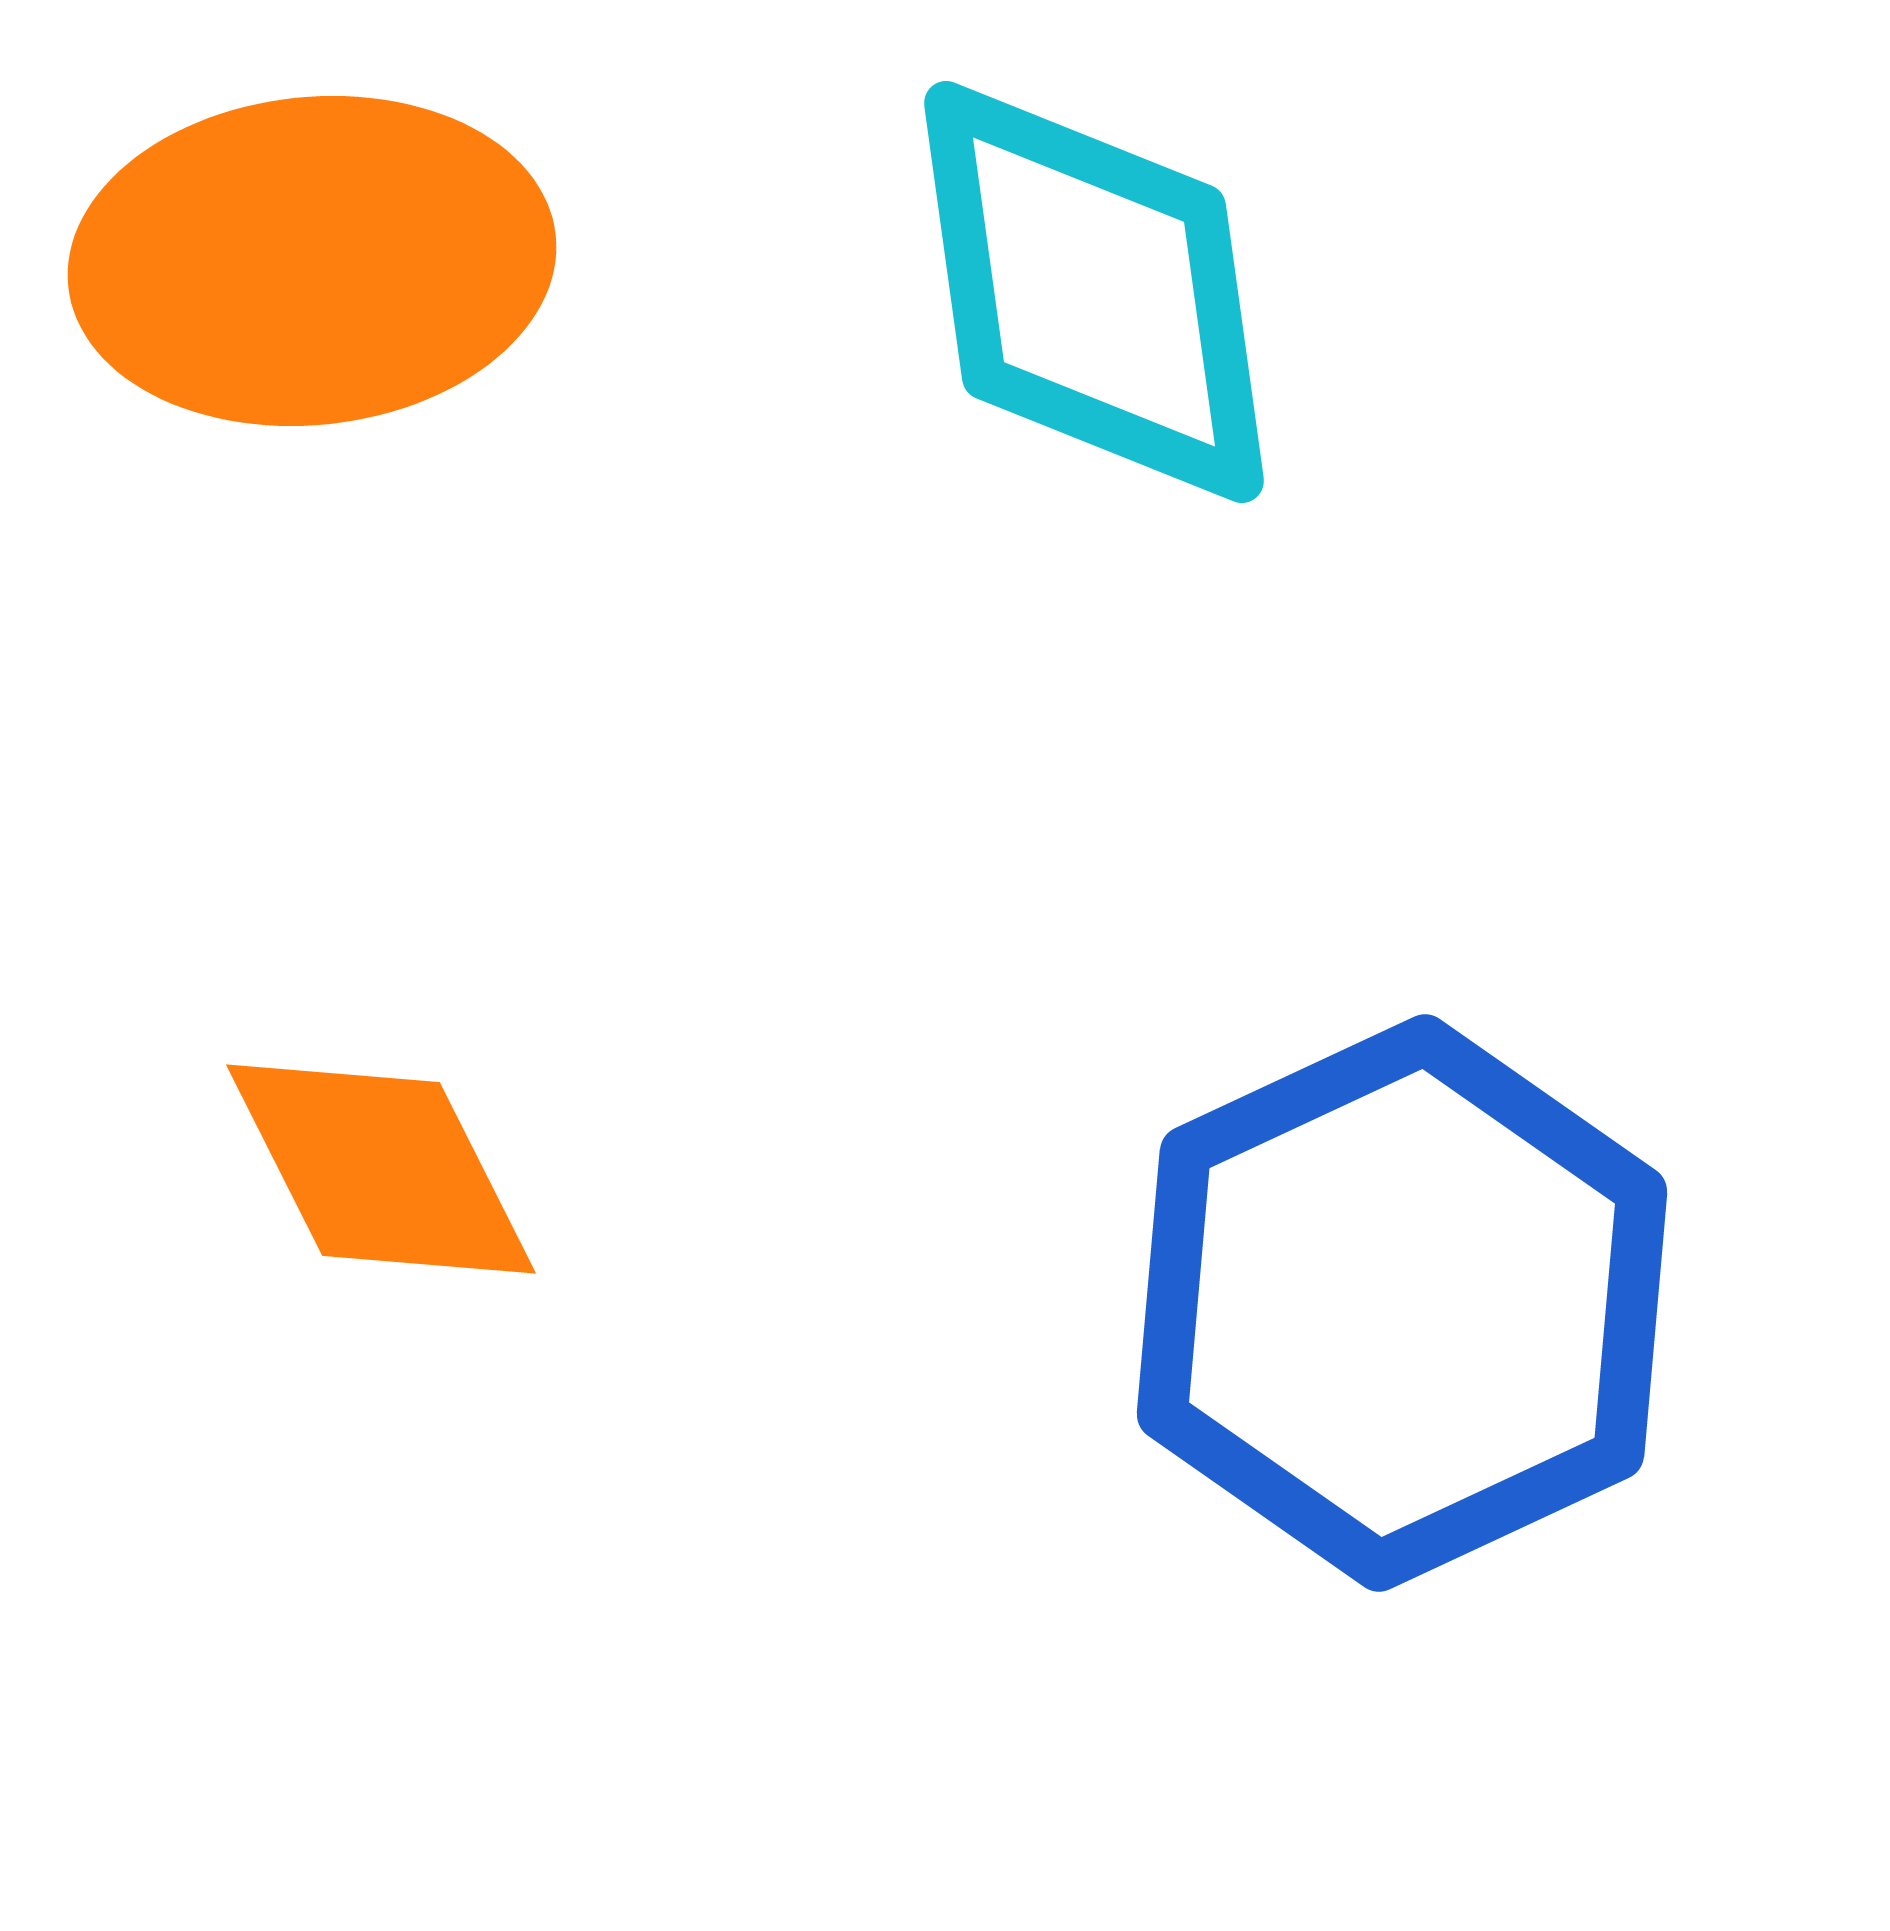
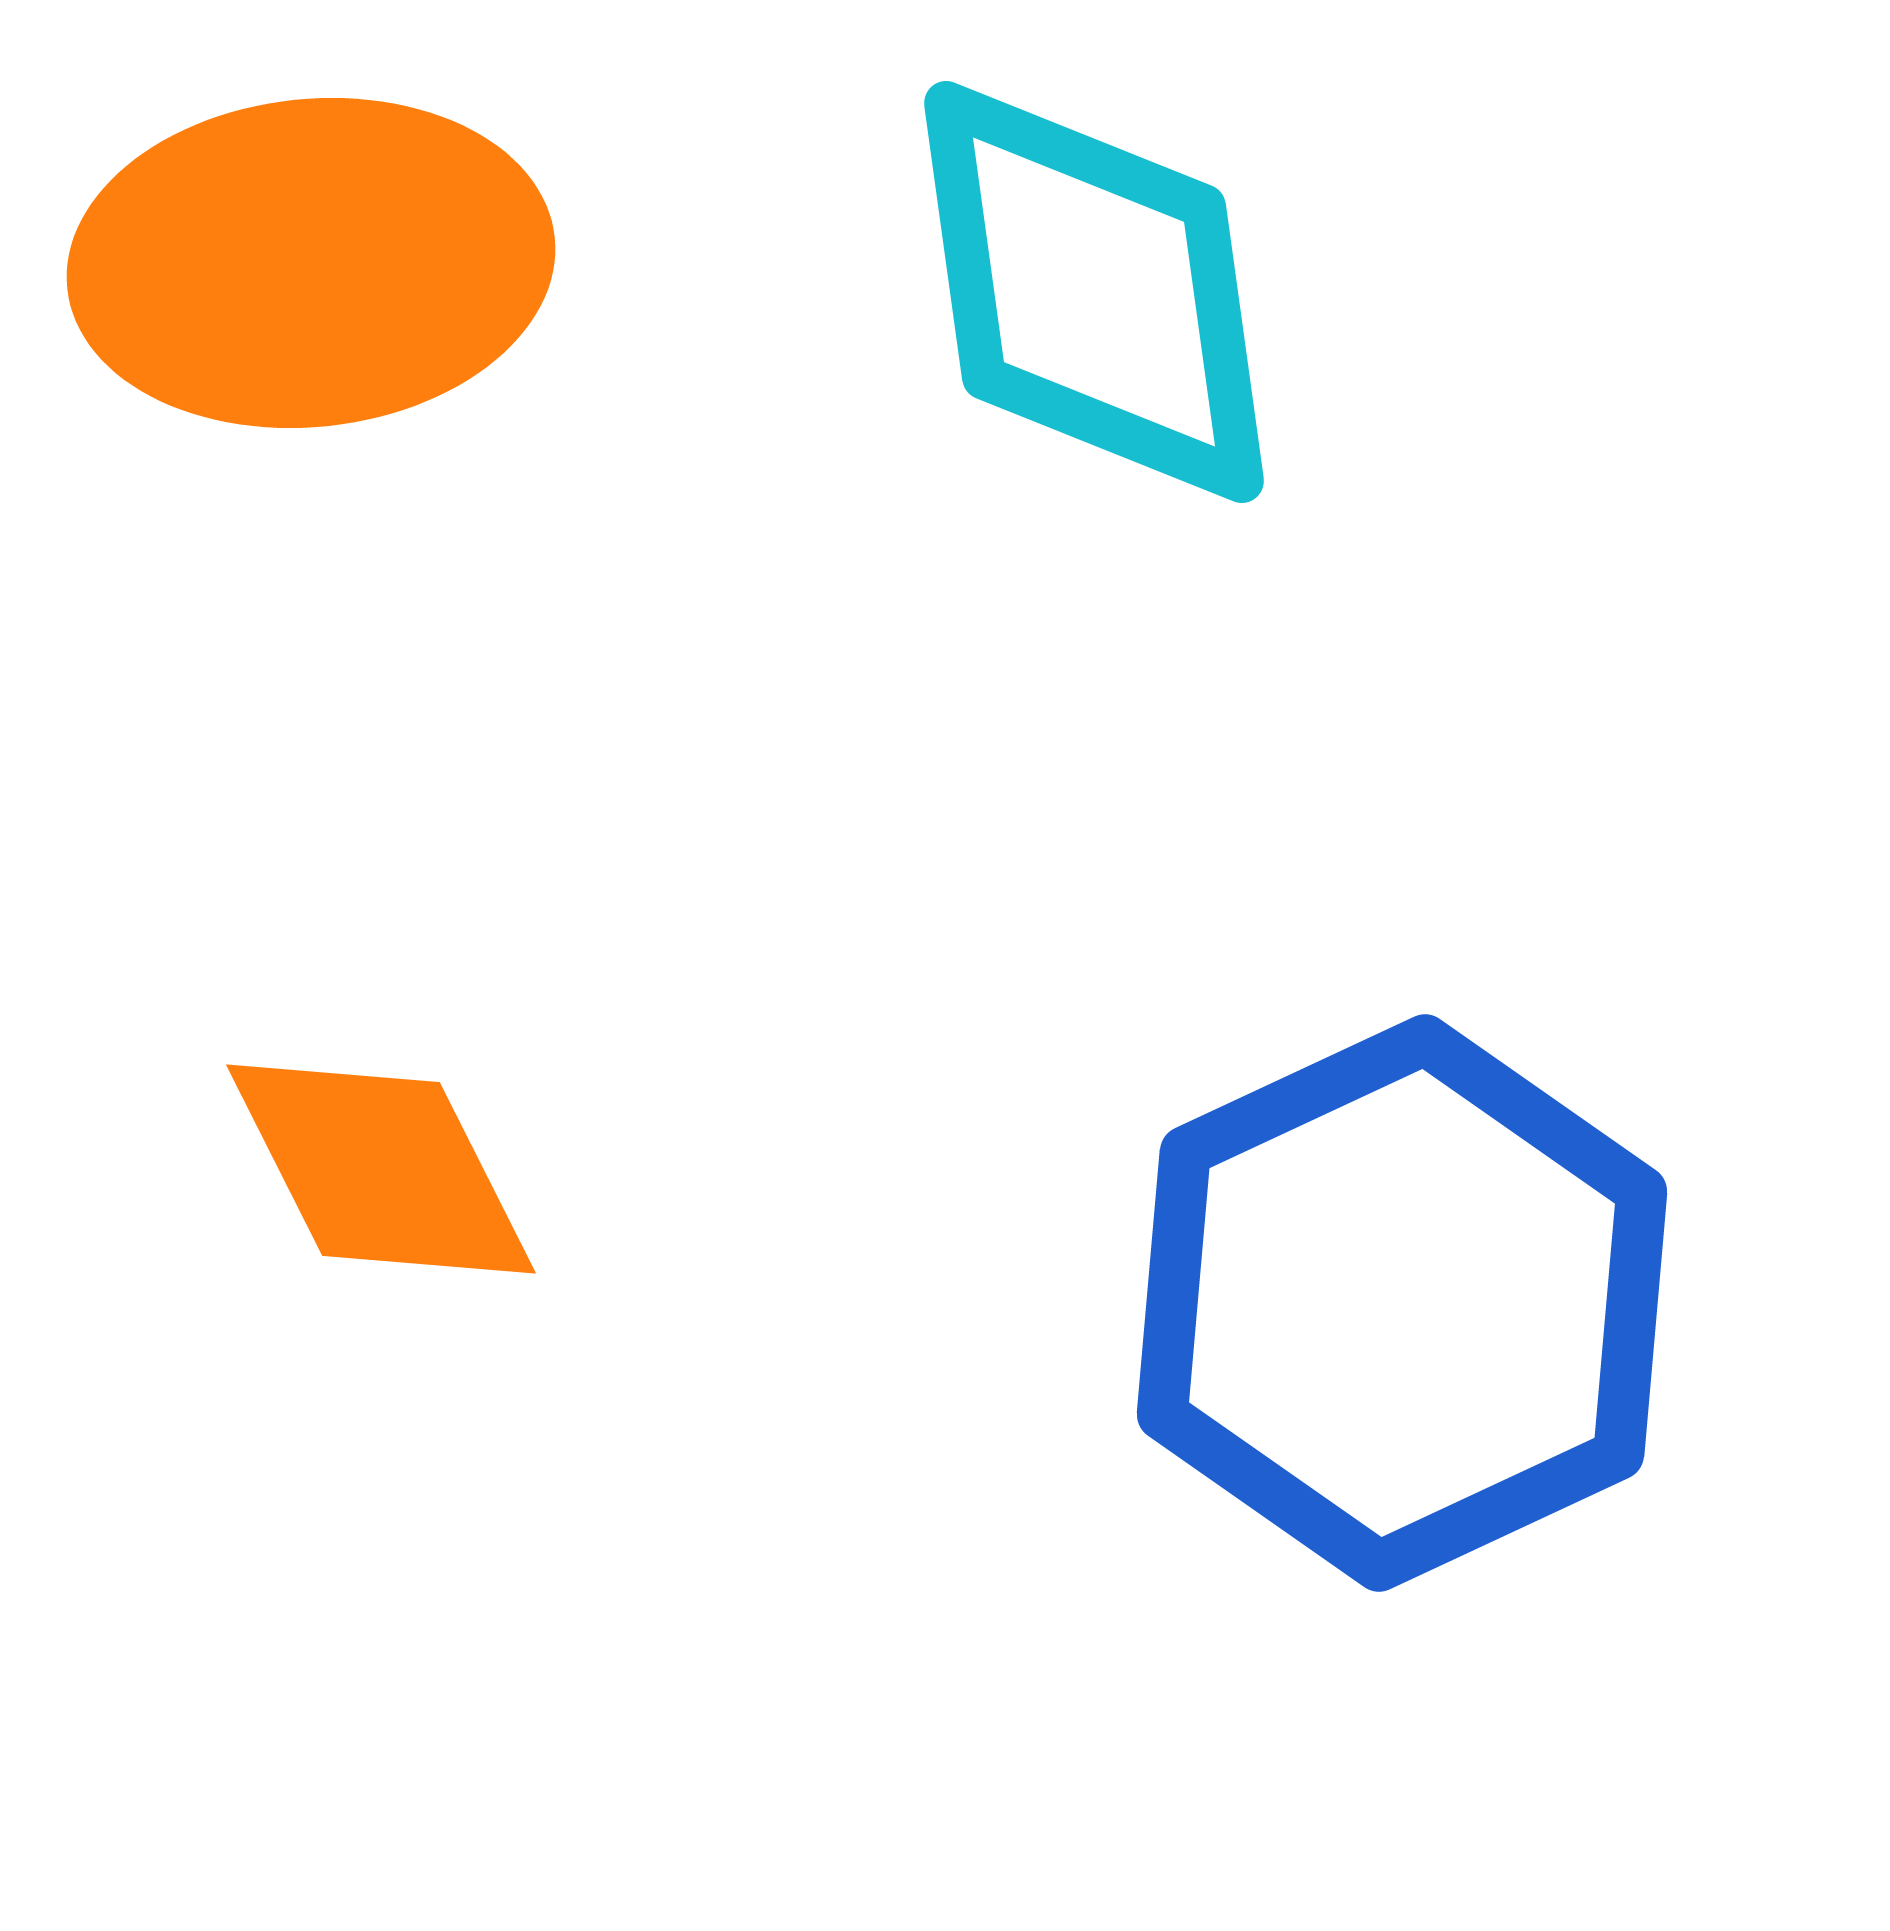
orange ellipse: moved 1 px left, 2 px down
